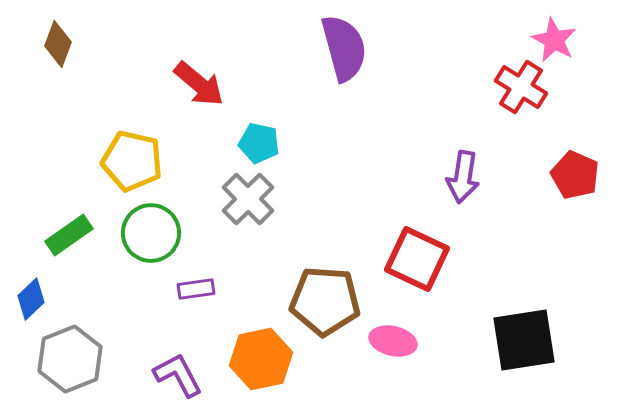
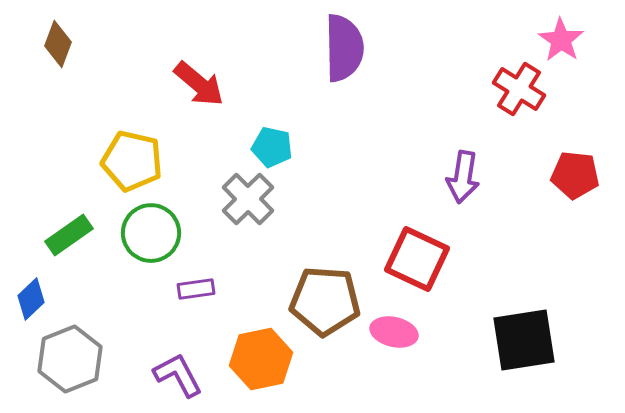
pink star: moved 7 px right; rotated 6 degrees clockwise
purple semicircle: rotated 14 degrees clockwise
red cross: moved 2 px left, 2 px down
cyan pentagon: moved 13 px right, 4 px down
red pentagon: rotated 18 degrees counterclockwise
pink ellipse: moved 1 px right, 9 px up
